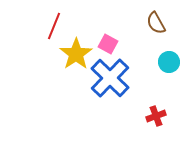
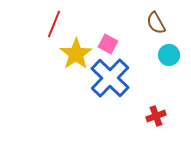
red line: moved 2 px up
cyan circle: moved 7 px up
